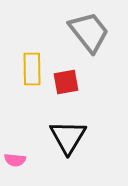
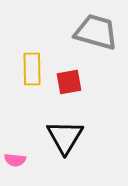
gray trapezoid: moved 7 px right; rotated 36 degrees counterclockwise
red square: moved 3 px right
black triangle: moved 3 px left
